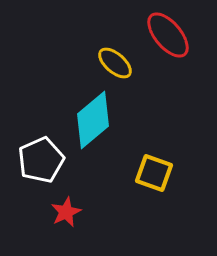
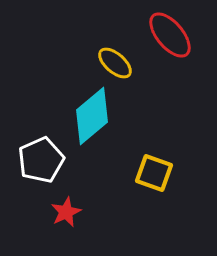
red ellipse: moved 2 px right
cyan diamond: moved 1 px left, 4 px up
